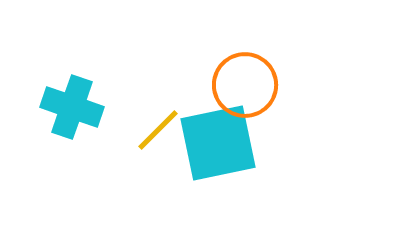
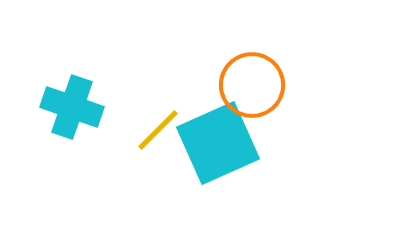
orange circle: moved 7 px right
cyan square: rotated 12 degrees counterclockwise
